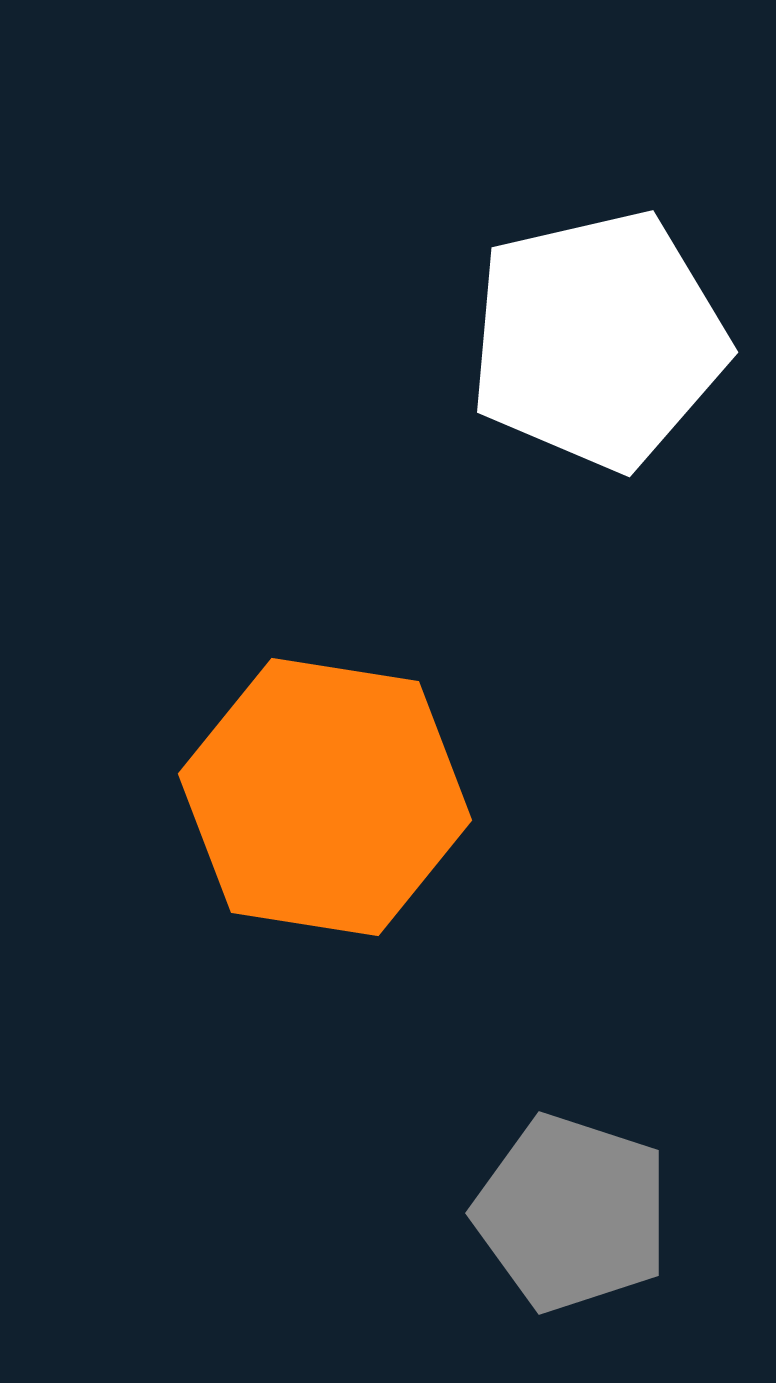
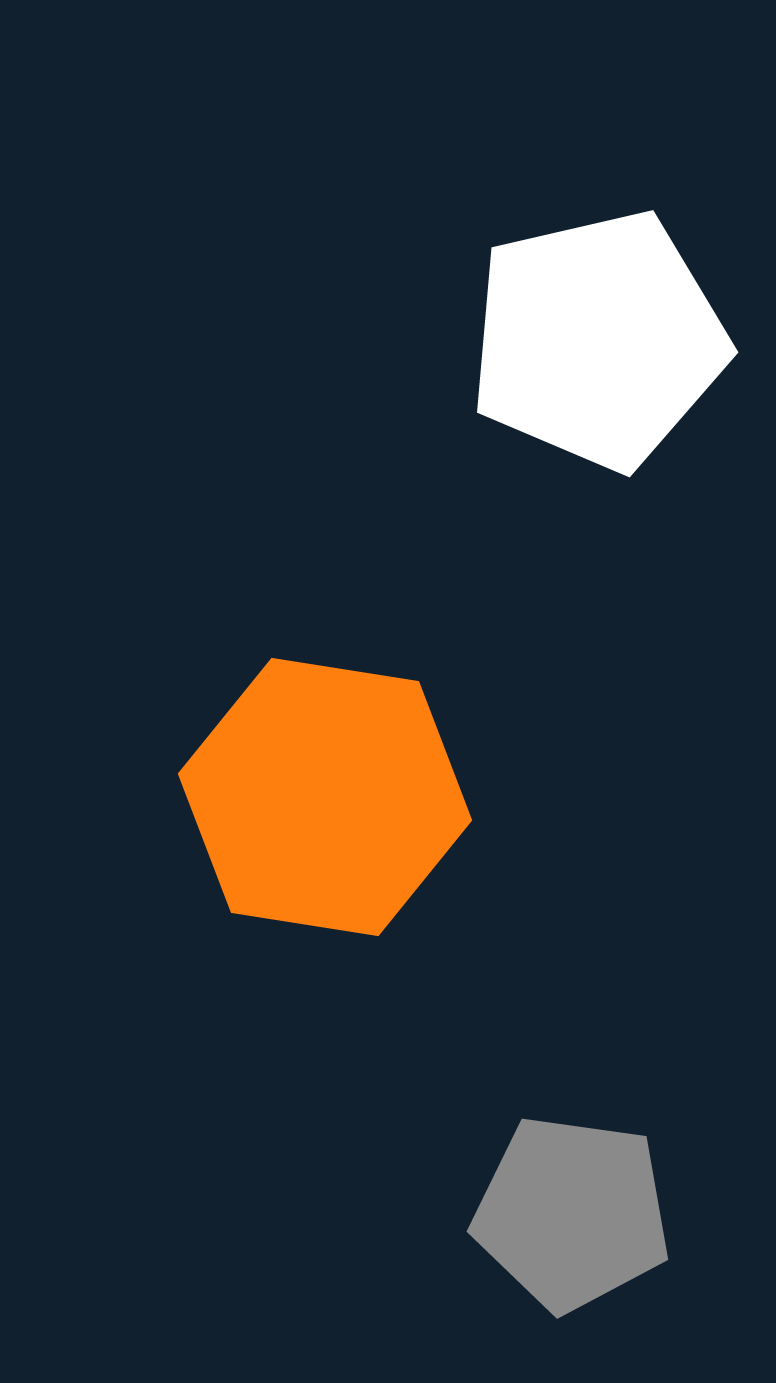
gray pentagon: rotated 10 degrees counterclockwise
